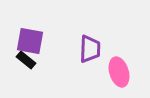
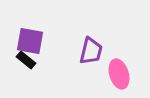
purple trapezoid: moved 1 px right, 2 px down; rotated 12 degrees clockwise
pink ellipse: moved 2 px down
